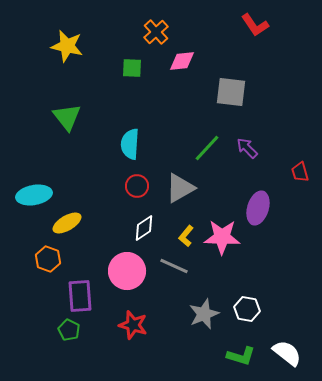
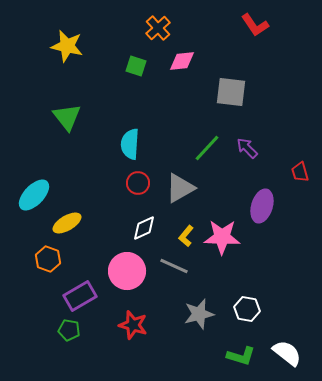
orange cross: moved 2 px right, 4 px up
green square: moved 4 px right, 2 px up; rotated 15 degrees clockwise
red circle: moved 1 px right, 3 px up
cyan ellipse: rotated 36 degrees counterclockwise
purple ellipse: moved 4 px right, 2 px up
white diamond: rotated 8 degrees clockwise
purple rectangle: rotated 64 degrees clockwise
gray star: moved 5 px left; rotated 8 degrees clockwise
green pentagon: rotated 15 degrees counterclockwise
